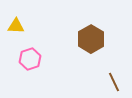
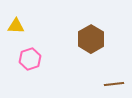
brown line: moved 2 px down; rotated 72 degrees counterclockwise
